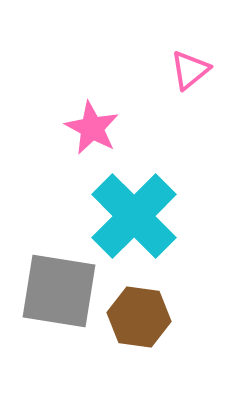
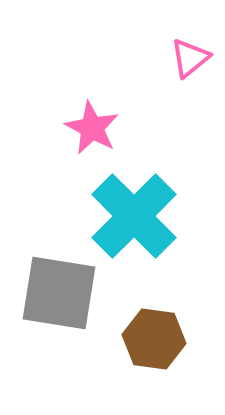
pink triangle: moved 12 px up
gray square: moved 2 px down
brown hexagon: moved 15 px right, 22 px down
